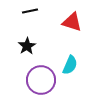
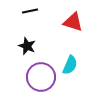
red triangle: moved 1 px right
black star: rotated 18 degrees counterclockwise
purple circle: moved 3 px up
